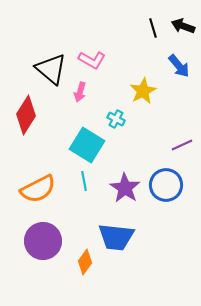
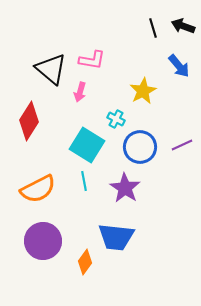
pink L-shape: rotated 20 degrees counterclockwise
red diamond: moved 3 px right, 6 px down
blue circle: moved 26 px left, 38 px up
